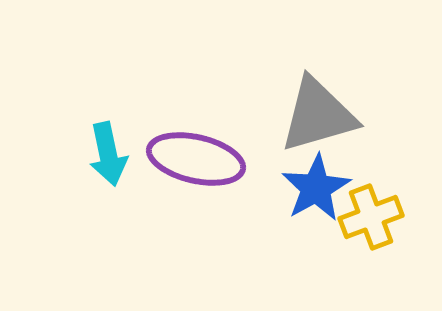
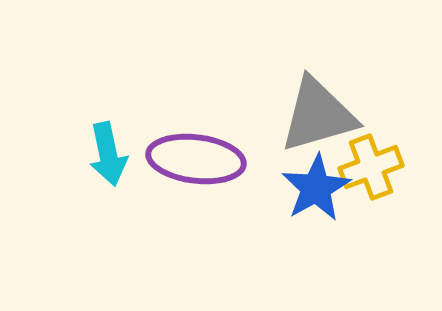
purple ellipse: rotated 6 degrees counterclockwise
yellow cross: moved 50 px up
